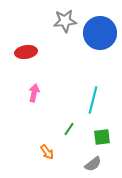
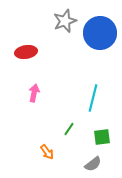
gray star: rotated 15 degrees counterclockwise
cyan line: moved 2 px up
